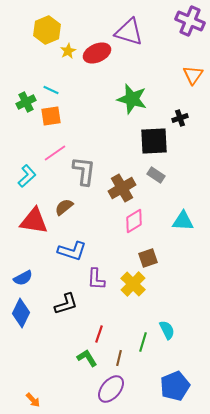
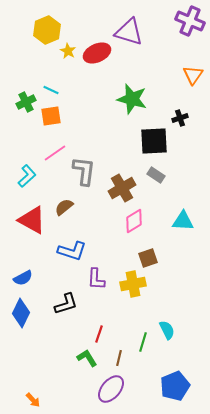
yellow star: rotated 14 degrees counterclockwise
red triangle: moved 2 px left, 1 px up; rotated 20 degrees clockwise
yellow cross: rotated 35 degrees clockwise
